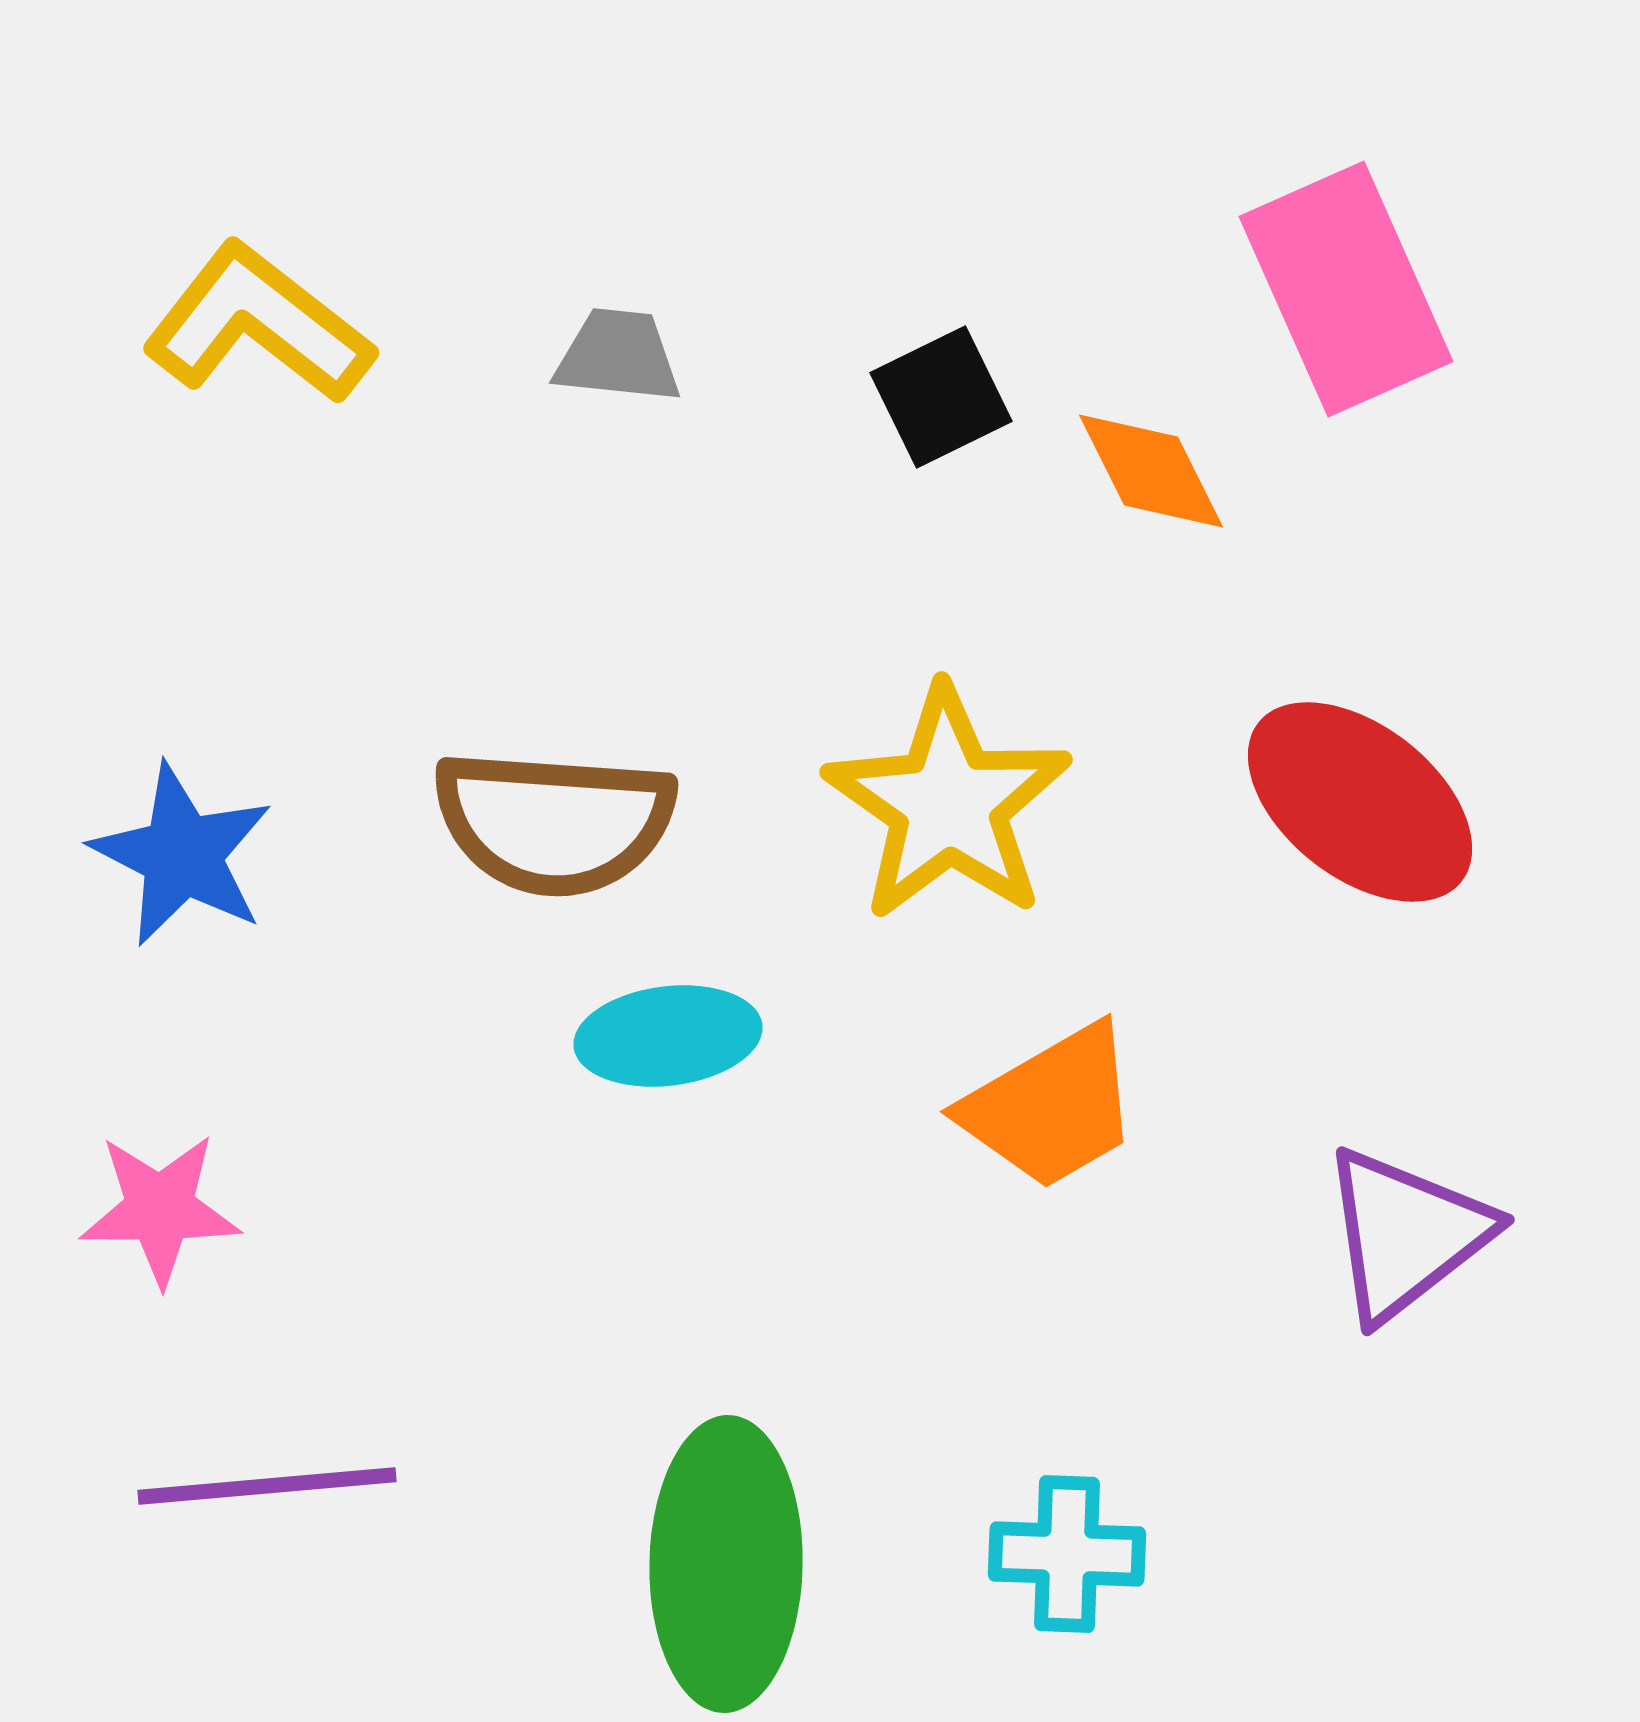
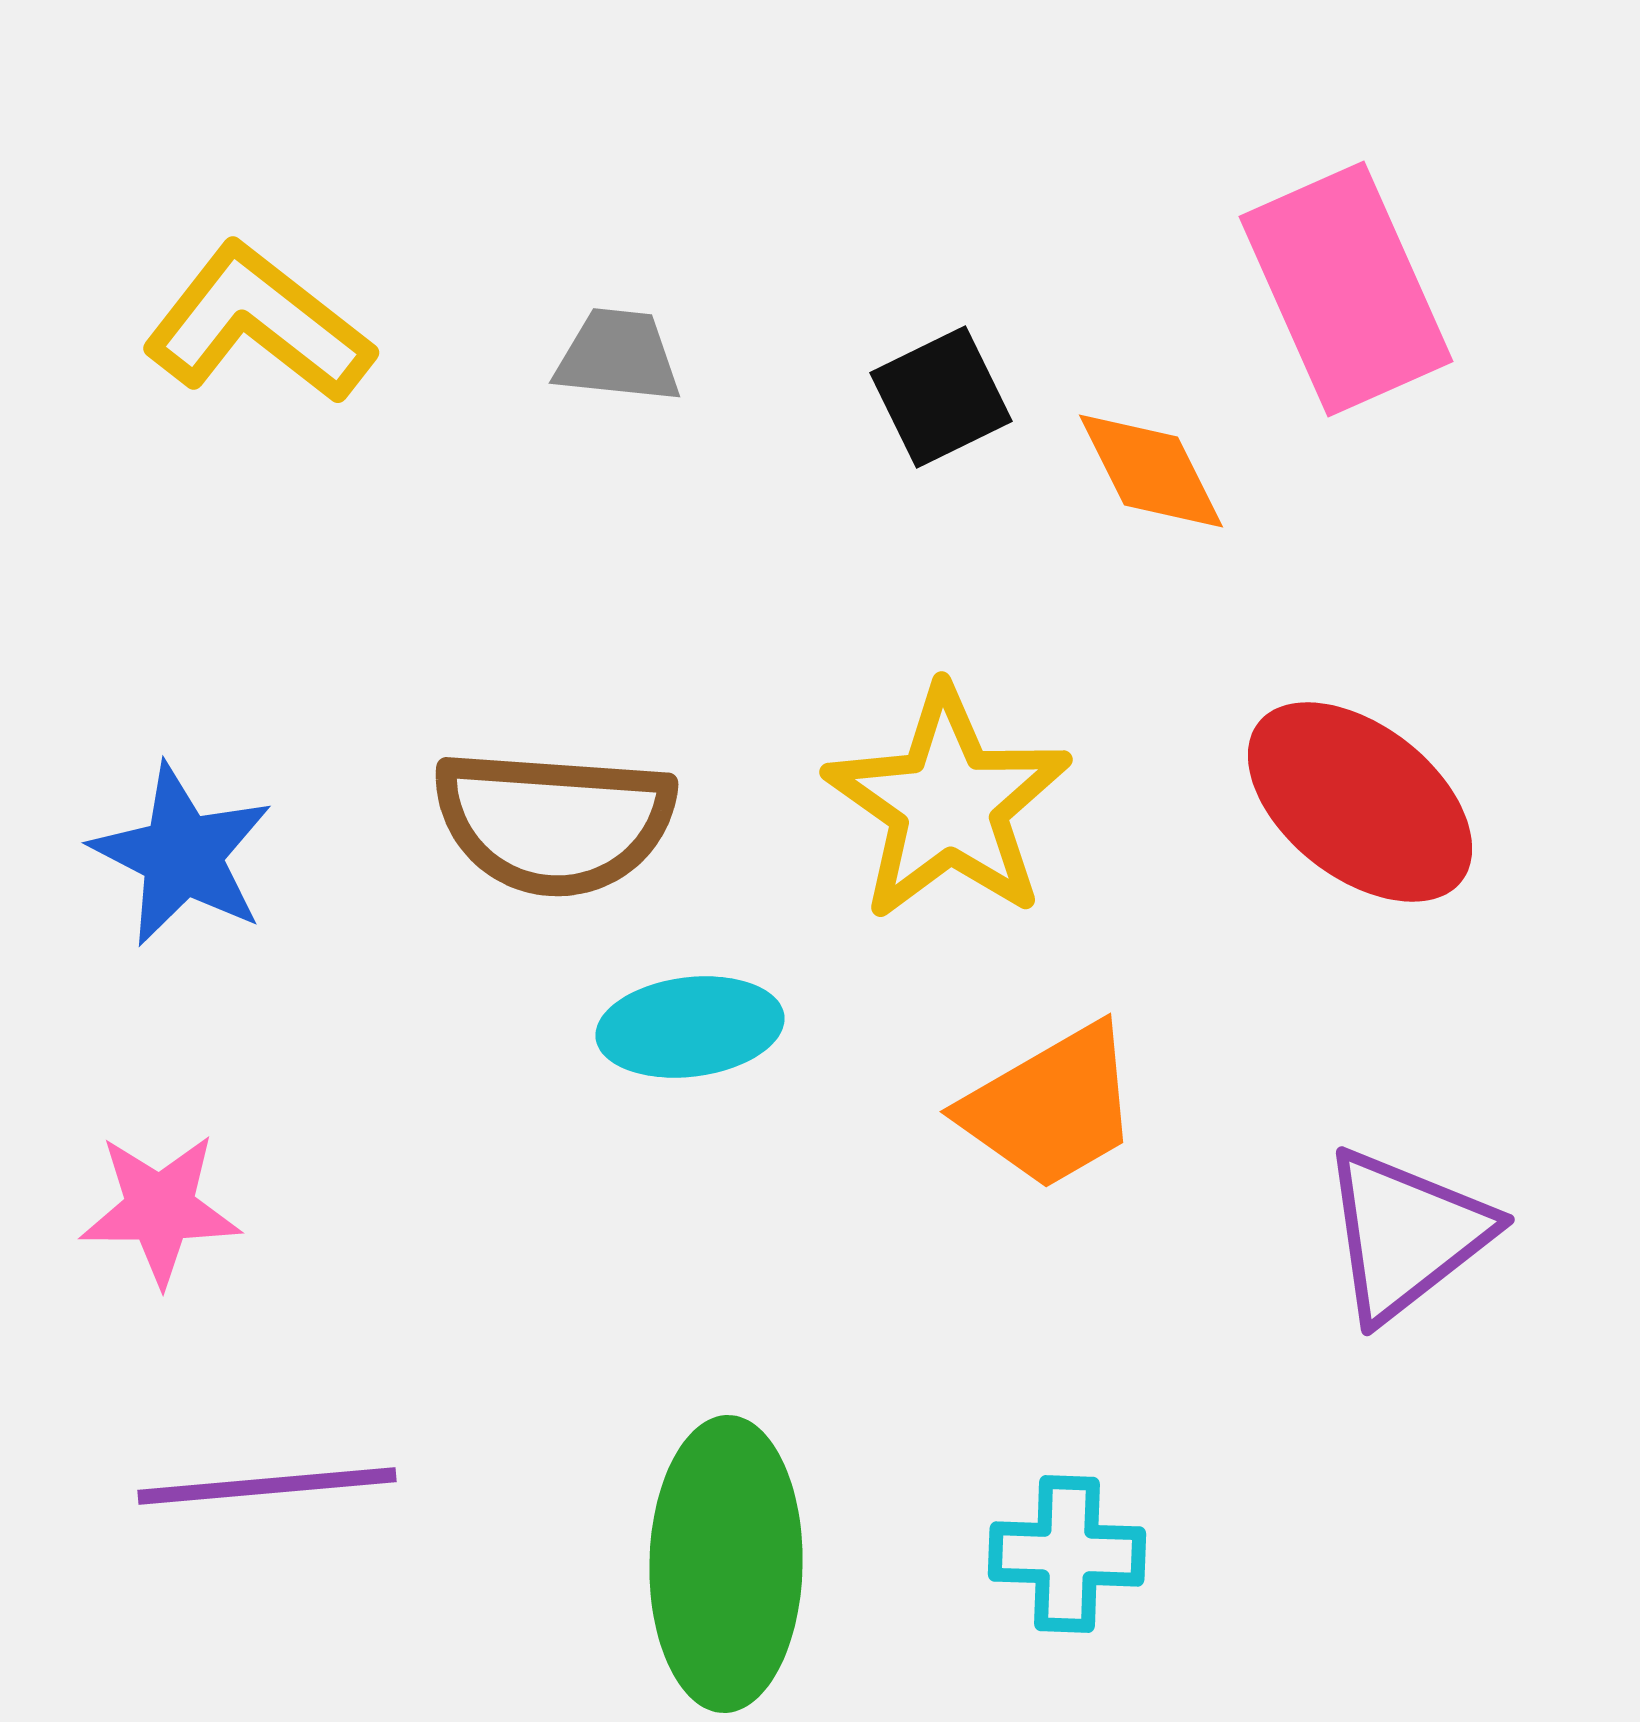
cyan ellipse: moved 22 px right, 9 px up
